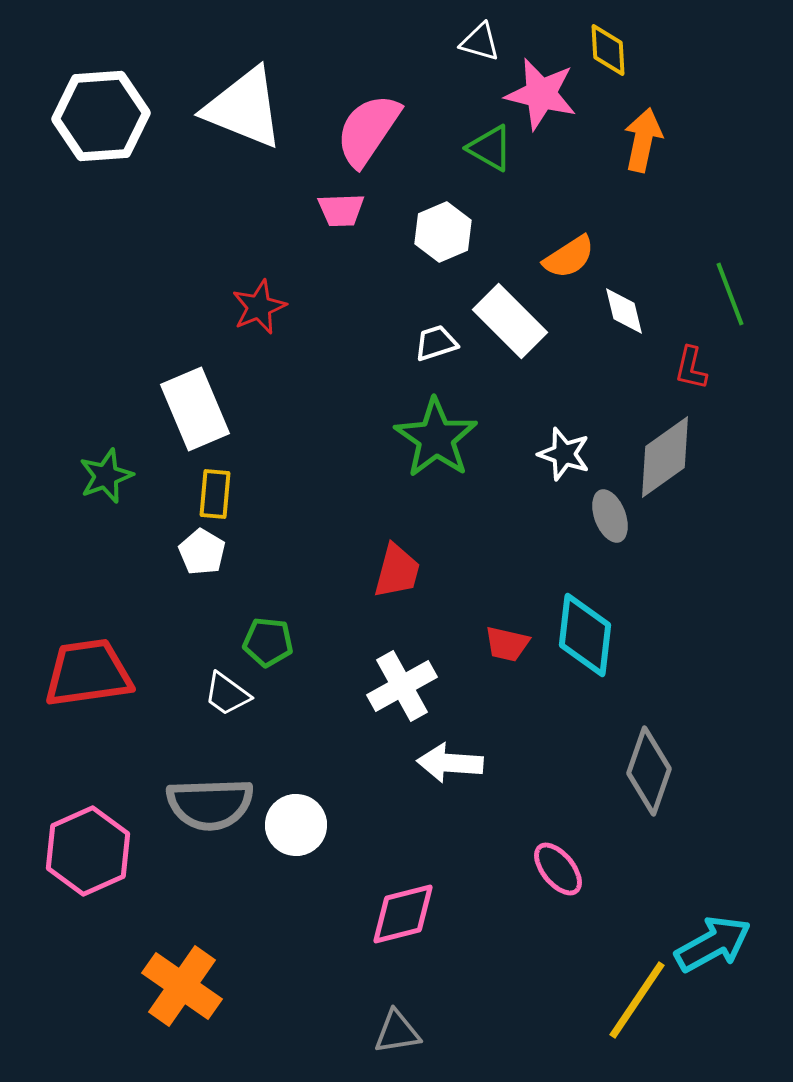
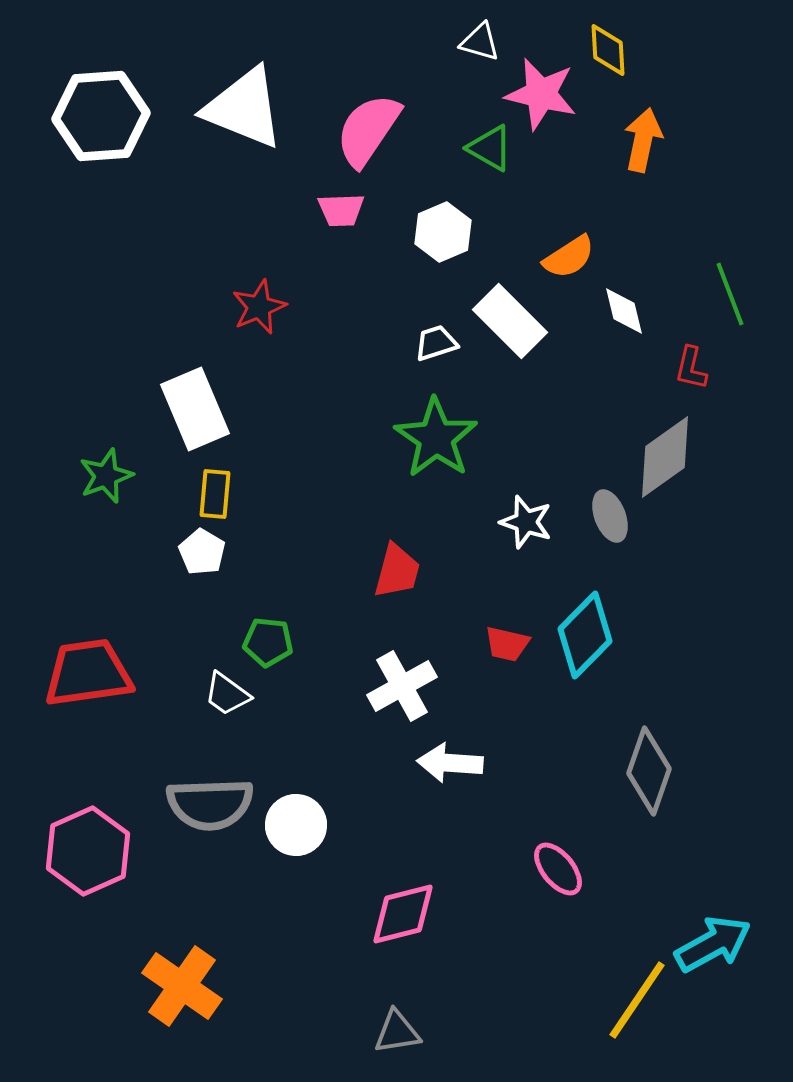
white star at (564, 454): moved 38 px left, 68 px down
cyan diamond at (585, 635): rotated 38 degrees clockwise
